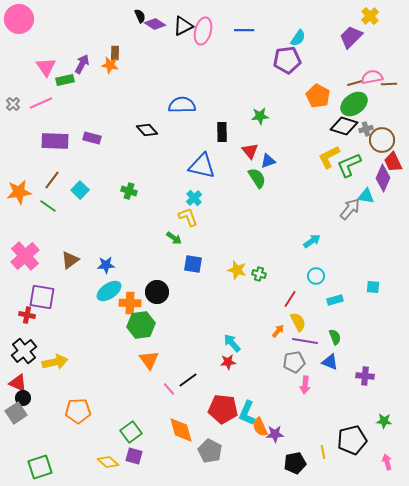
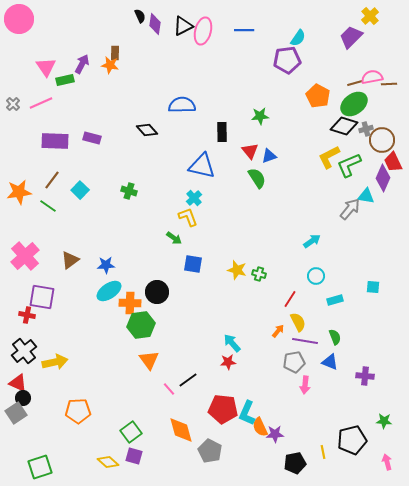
purple diamond at (155, 24): rotated 65 degrees clockwise
blue triangle at (268, 161): moved 1 px right, 5 px up
